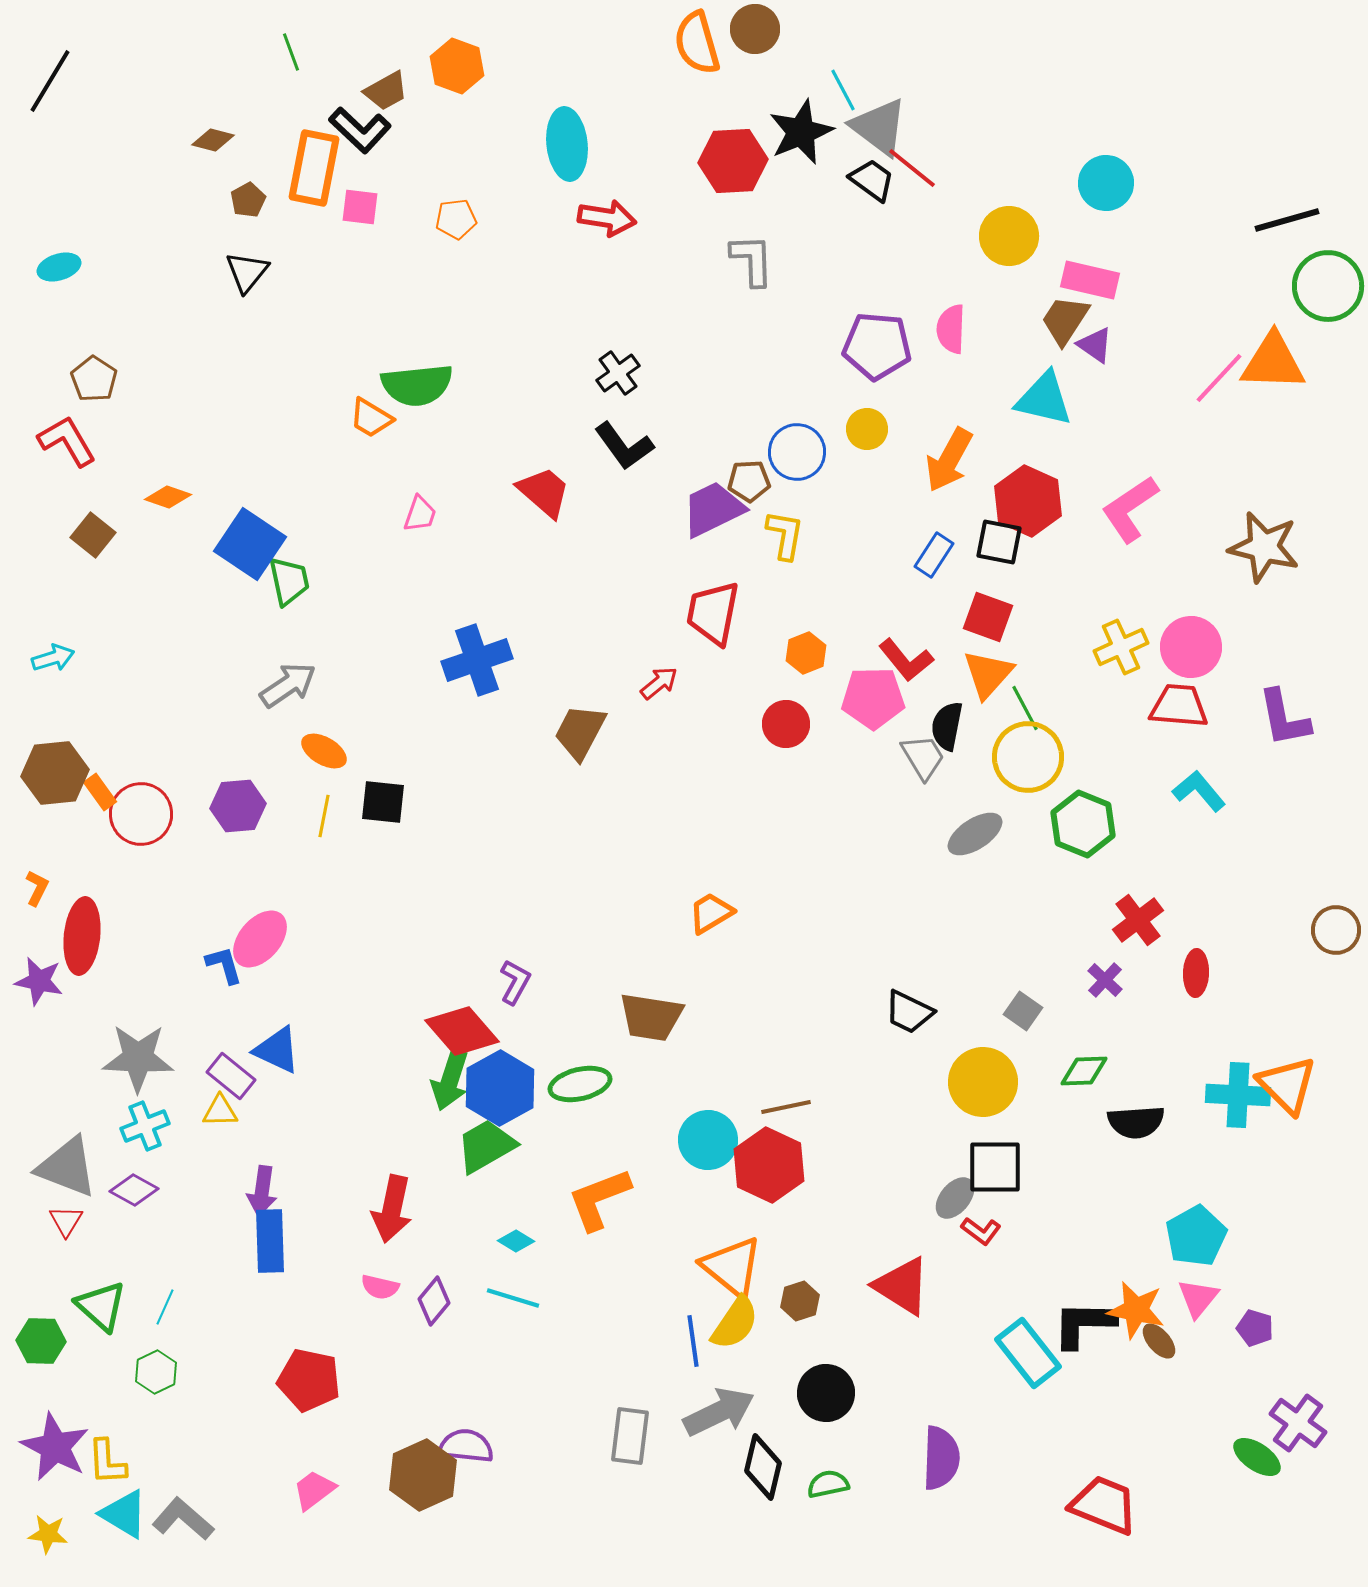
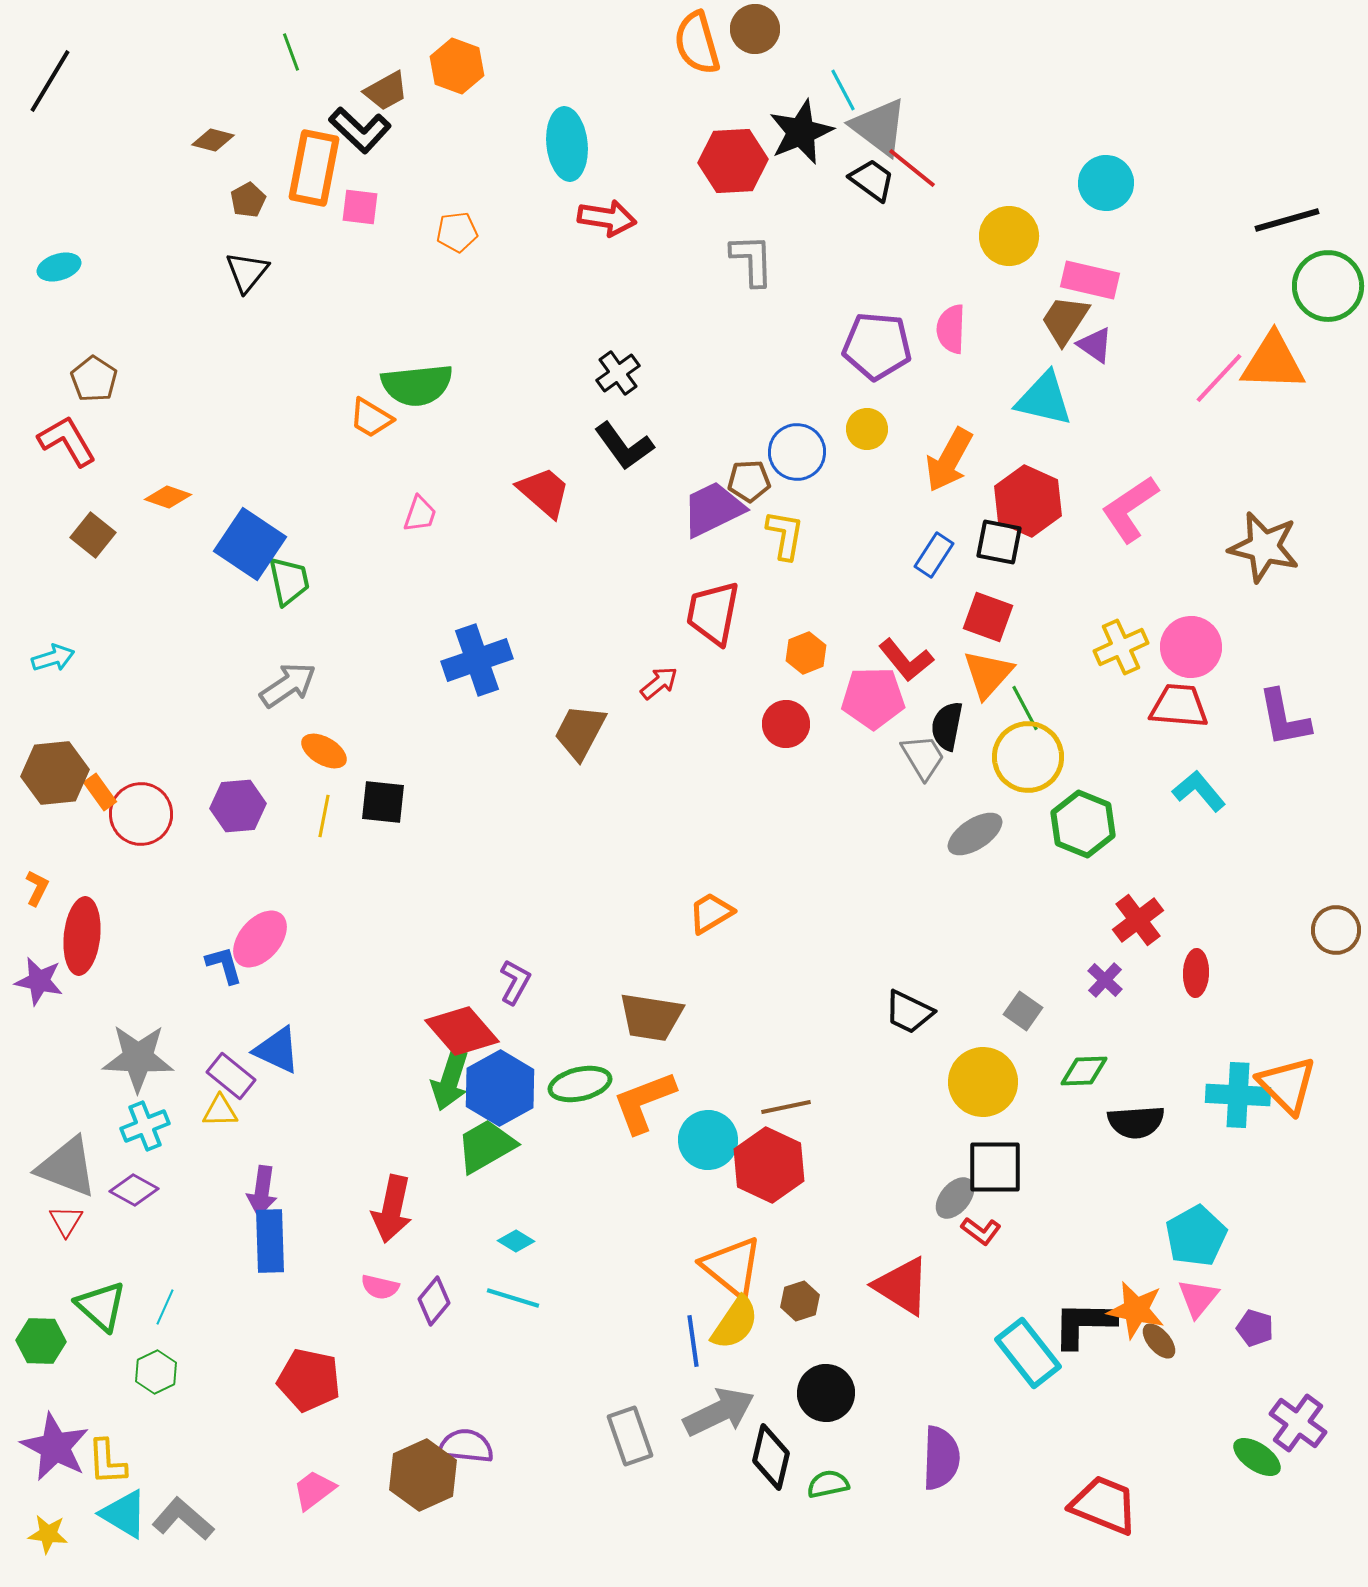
orange pentagon at (456, 219): moved 1 px right, 13 px down
orange L-shape at (599, 1199): moved 45 px right, 97 px up
gray rectangle at (630, 1436): rotated 26 degrees counterclockwise
black diamond at (763, 1467): moved 8 px right, 10 px up
